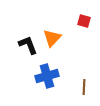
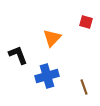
red square: moved 2 px right, 1 px down
black L-shape: moved 10 px left, 10 px down
brown line: rotated 21 degrees counterclockwise
